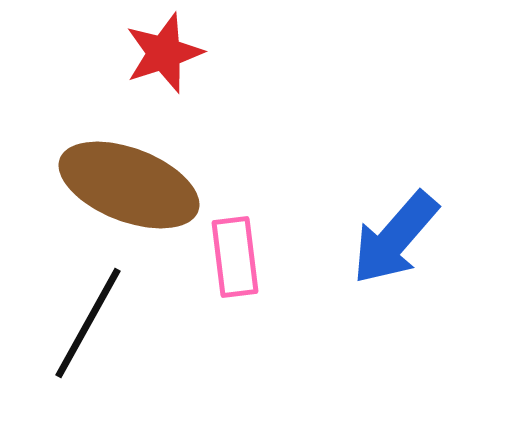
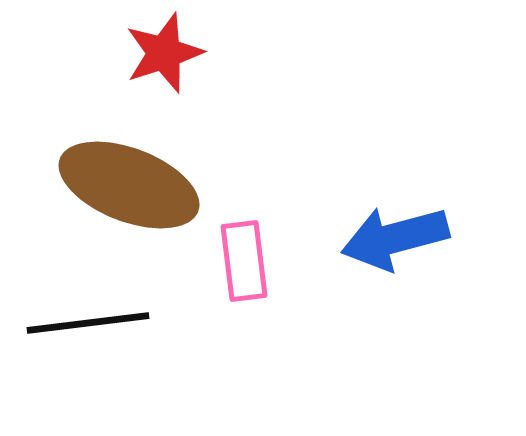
blue arrow: rotated 34 degrees clockwise
pink rectangle: moved 9 px right, 4 px down
black line: rotated 54 degrees clockwise
